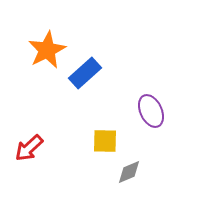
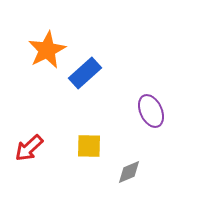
yellow square: moved 16 px left, 5 px down
